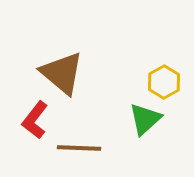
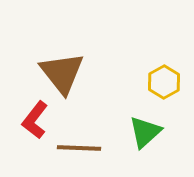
brown triangle: rotated 12 degrees clockwise
green triangle: moved 13 px down
